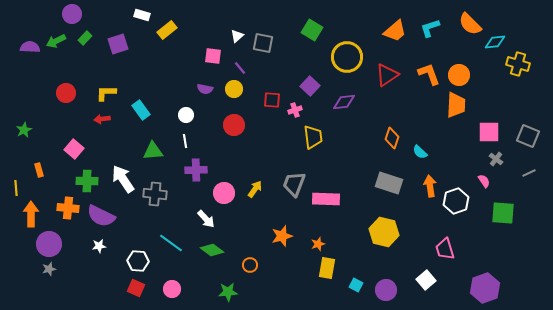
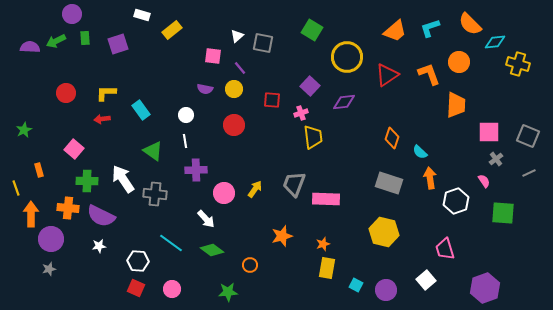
yellow rectangle at (167, 30): moved 5 px right
green rectangle at (85, 38): rotated 48 degrees counterclockwise
orange circle at (459, 75): moved 13 px up
pink cross at (295, 110): moved 6 px right, 3 px down
green triangle at (153, 151): rotated 40 degrees clockwise
gray cross at (496, 159): rotated 16 degrees clockwise
orange arrow at (430, 186): moved 8 px up
yellow line at (16, 188): rotated 14 degrees counterclockwise
purple circle at (49, 244): moved 2 px right, 5 px up
orange star at (318, 244): moved 5 px right
